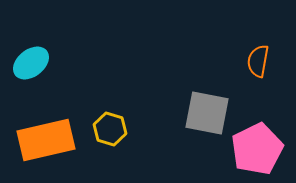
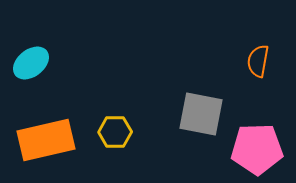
gray square: moved 6 px left, 1 px down
yellow hexagon: moved 5 px right, 3 px down; rotated 16 degrees counterclockwise
pink pentagon: rotated 24 degrees clockwise
